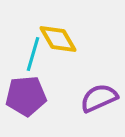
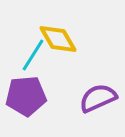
cyan line: moved 1 px down; rotated 16 degrees clockwise
purple semicircle: moved 1 px left
